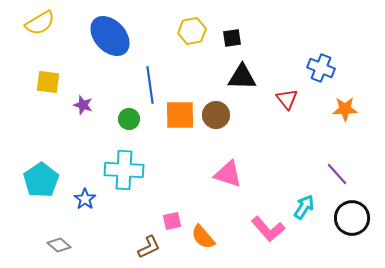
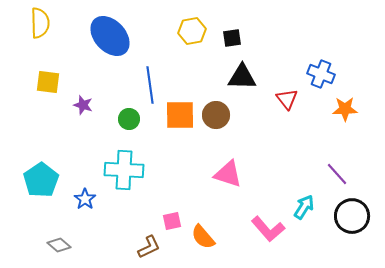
yellow semicircle: rotated 60 degrees counterclockwise
blue cross: moved 6 px down
black circle: moved 2 px up
